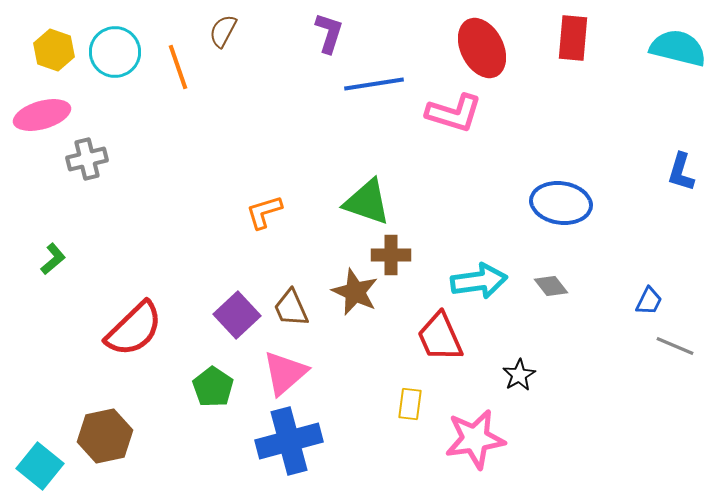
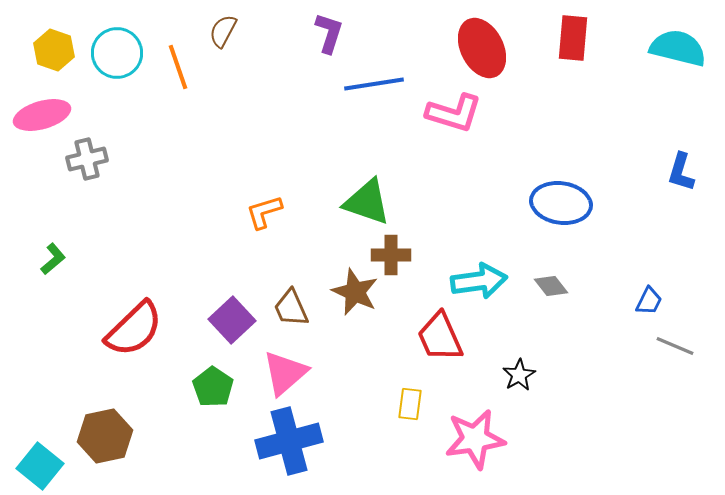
cyan circle: moved 2 px right, 1 px down
purple square: moved 5 px left, 5 px down
